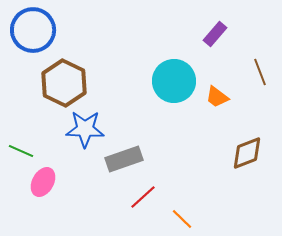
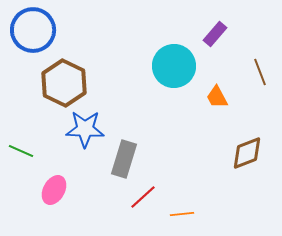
cyan circle: moved 15 px up
orange trapezoid: rotated 25 degrees clockwise
gray rectangle: rotated 54 degrees counterclockwise
pink ellipse: moved 11 px right, 8 px down
orange line: moved 5 px up; rotated 50 degrees counterclockwise
